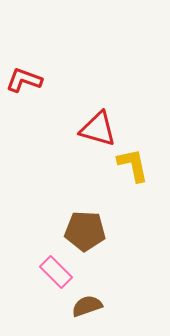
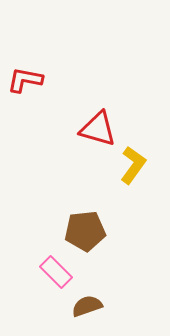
red L-shape: moved 1 px right; rotated 9 degrees counterclockwise
yellow L-shape: rotated 48 degrees clockwise
brown pentagon: rotated 9 degrees counterclockwise
